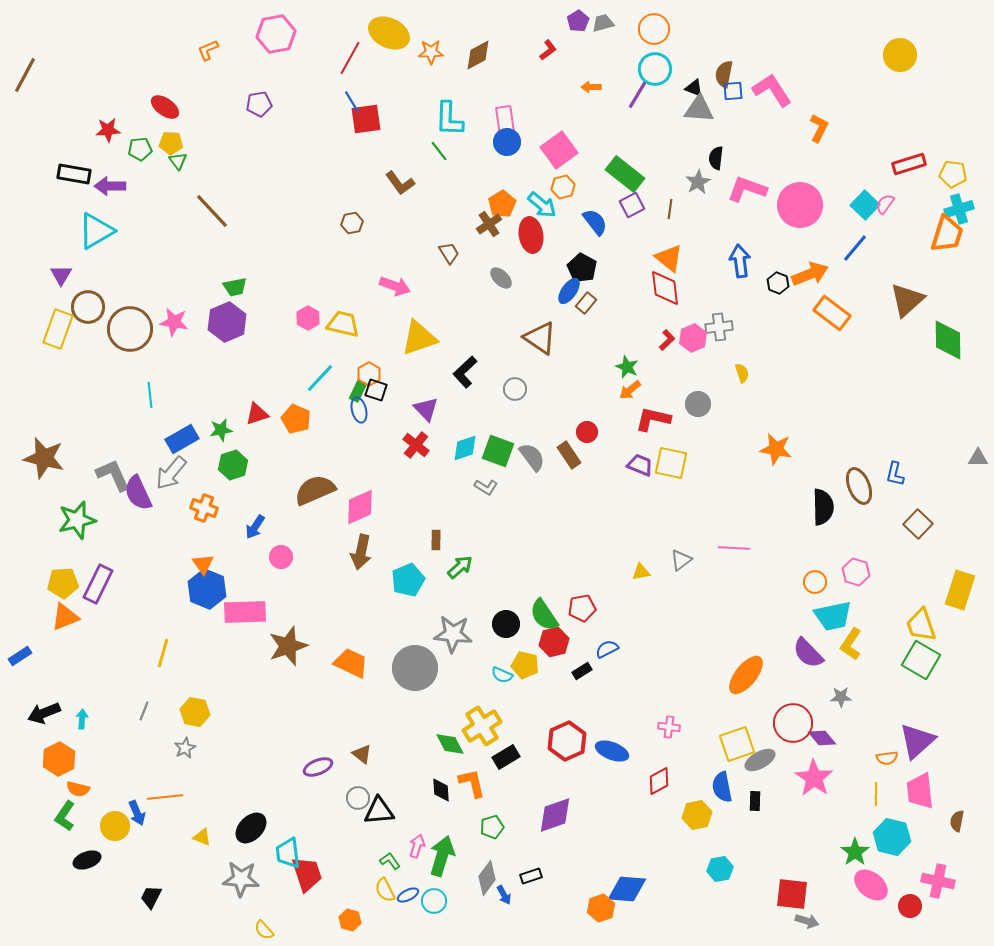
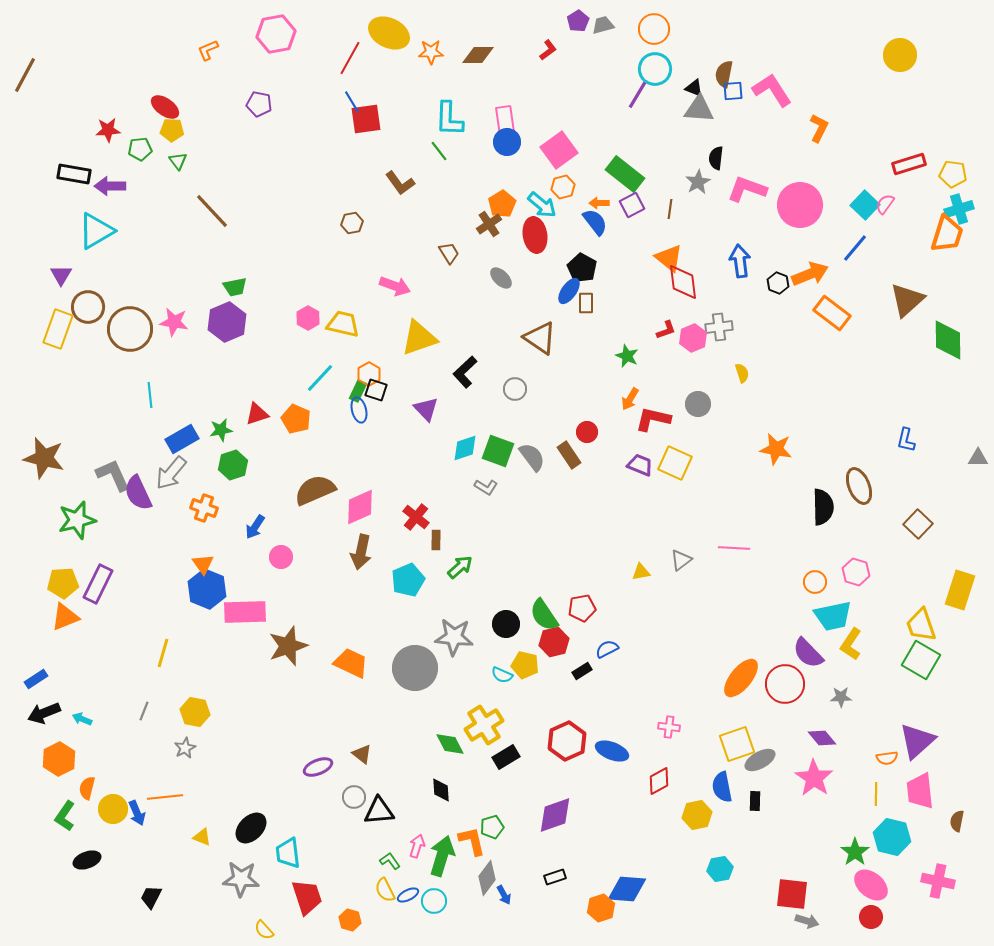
gray trapezoid at (603, 23): moved 2 px down
brown diamond at (478, 55): rotated 28 degrees clockwise
orange arrow at (591, 87): moved 8 px right, 116 px down
purple pentagon at (259, 104): rotated 20 degrees clockwise
yellow pentagon at (171, 143): moved 1 px right, 13 px up
red ellipse at (531, 235): moved 4 px right
red diamond at (665, 288): moved 18 px right, 6 px up
brown rectangle at (586, 303): rotated 40 degrees counterclockwise
red L-shape at (667, 340): moved 1 px left, 10 px up; rotated 25 degrees clockwise
green star at (627, 367): moved 11 px up
orange arrow at (630, 390): moved 9 px down; rotated 20 degrees counterclockwise
red cross at (416, 445): moved 72 px down
yellow square at (671, 463): moved 4 px right; rotated 12 degrees clockwise
blue L-shape at (895, 474): moved 11 px right, 34 px up
gray star at (453, 634): moved 1 px right, 3 px down
blue rectangle at (20, 656): moved 16 px right, 23 px down
orange ellipse at (746, 675): moved 5 px left, 3 px down
cyan arrow at (82, 719): rotated 72 degrees counterclockwise
red circle at (793, 723): moved 8 px left, 39 px up
yellow cross at (482, 726): moved 2 px right, 1 px up
orange L-shape at (472, 783): moved 58 px down
orange semicircle at (78, 789): moved 9 px right, 1 px up; rotated 90 degrees clockwise
gray circle at (358, 798): moved 4 px left, 1 px up
yellow circle at (115, 826): moved 2 px left, 17 px up
red trapezoid at (307, 874): moved 23 px down
black rectangle at (531, 876): moved 24 px right, 1 px down
red circle at (910, 906): moved 39 px left, 11 px down
